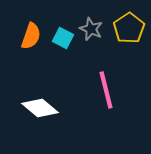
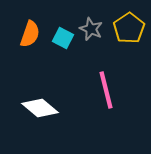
orange semicircle: moved 1 px left, 2 px up
